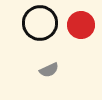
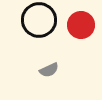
black circle: moved 1 px left, 3 px up
